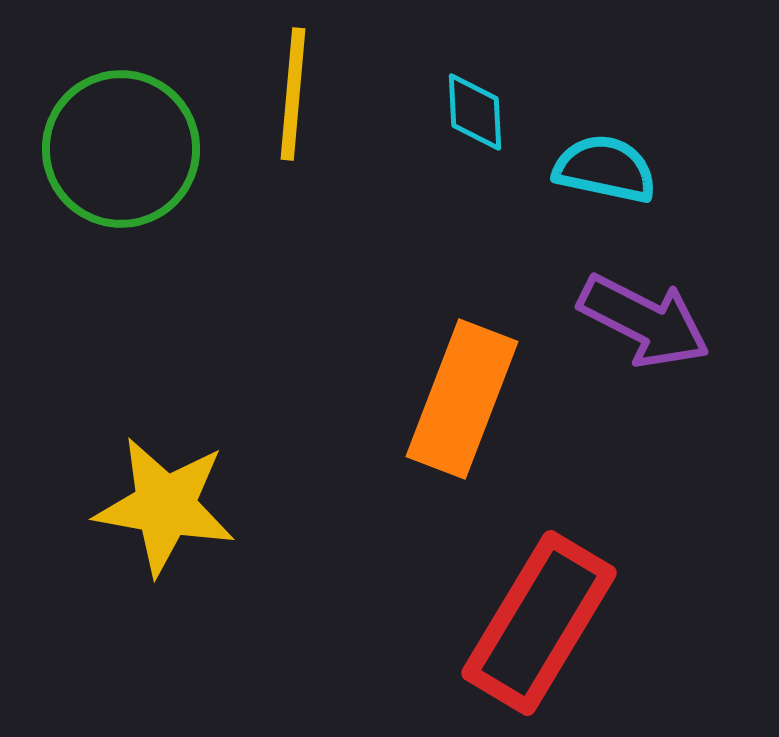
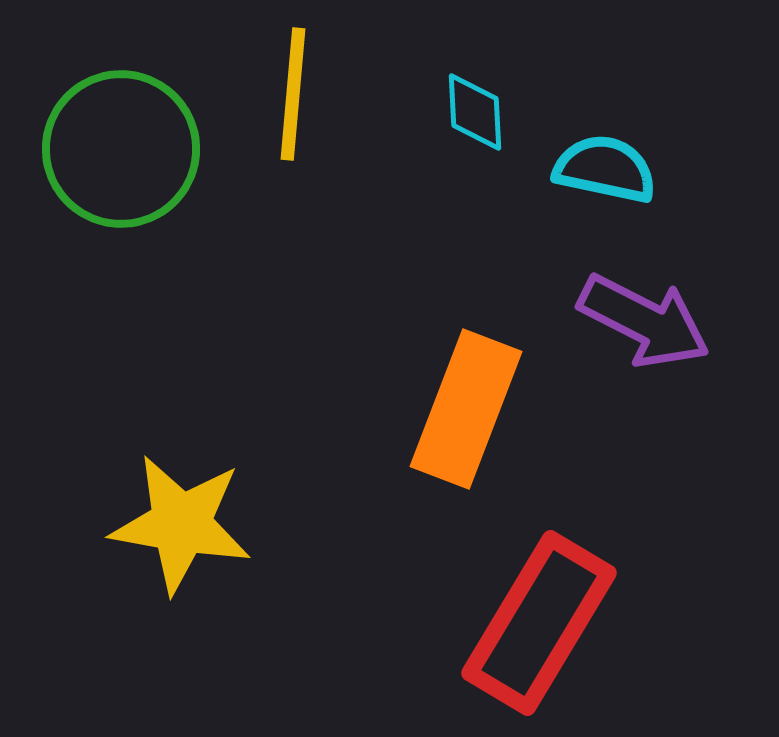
orange rectangle: moved 4 px right, 10 px down
yellow star: moved 16 px right, 18 px down
